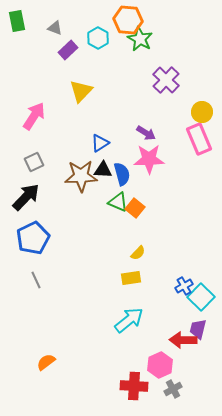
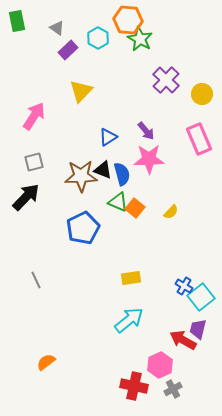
gray triangle: moved 2 px right; rotated 14 degrees clockwise
yellow circle: moved 18 px up
purple arrow: moved 2 px up; rotated 18 degrees clockwise
blue triangle: moved 8 px right, 6 px up
gray square: rotated 12 degrees clockwise
black triangle: rotated 18 degrees clockwise
blue pentagon: moved 50 px right, 10 px up
yellow semicircle: moved 33 px right, 41 px up
blue cross: rotated 30 degrees counterclockwise
cyan square: rotated 8 degrees clockwise
red arrow: rotated 28 degrees clockwise
red cross: rotated 8 degrees clockwise
